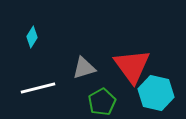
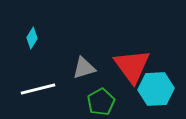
cyan diamond: moved 1 px down
white line: moved 1 px down
cyan hexagon: moved 4 px up; rotated 16 degrees counterclockwise
green pentagon: moved 1 px left
